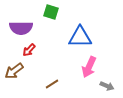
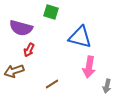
purple semicircle: rotated 15 degrees clockwise
blue triangle: rotated 15 degrees clockwise
red arrow: rotated 16 degrees counterclockwise
pink arrow: rotated 15 degrees counterclockwise
brown arrow: rotated 18 degrees clockwise
gray arrow: rotated 80 degrees clockwise
